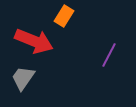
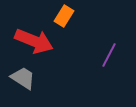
gray trapezoid: rotated 88 degrees clockwise
